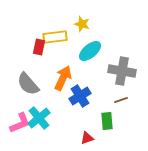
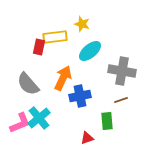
blue cross: rotated 20 degrees clockwise
